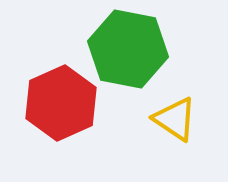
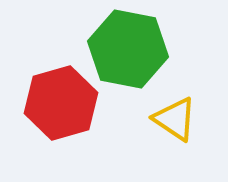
red hexagon: rotated 8 degrees clockwise
